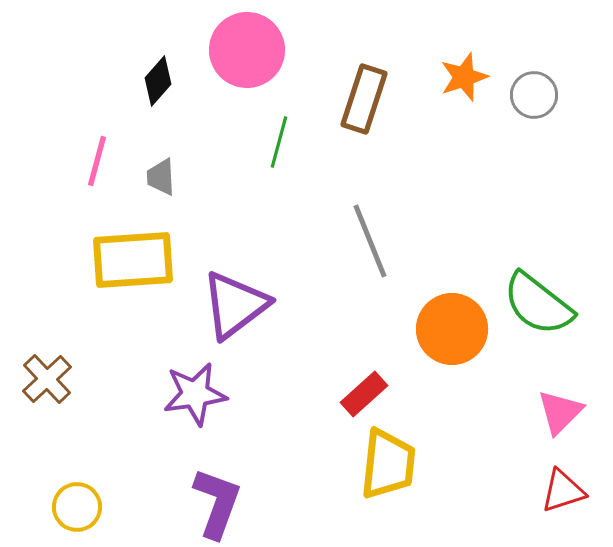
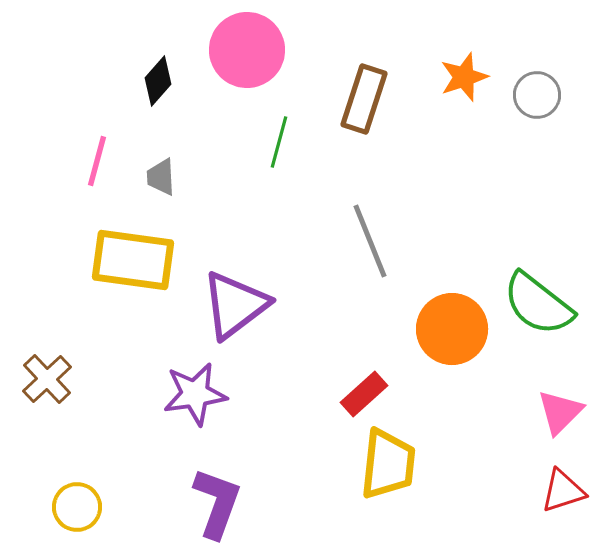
gray circle: moved 3 px right
yellow rectangle: rotated 12 degrees clockwise
